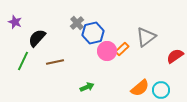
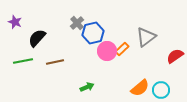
green line: rotated 54 degrees clockwise
